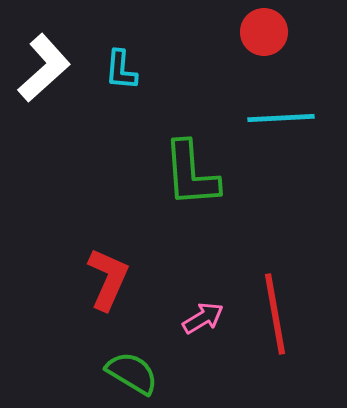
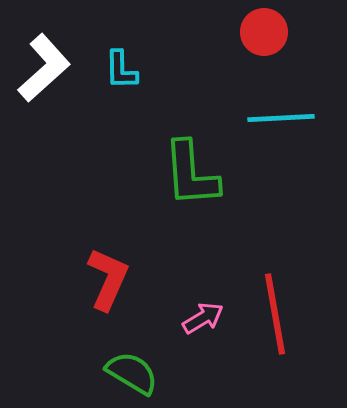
cyan L-shape: rotated 6 degrees counterclockwise
